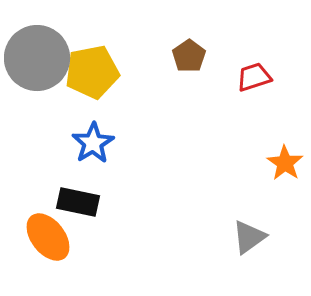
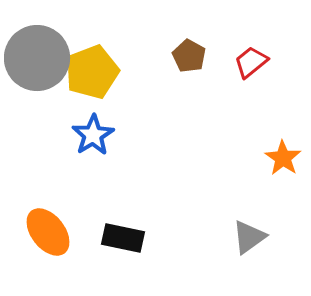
brown pentagon: rotated 8 degrees counterclockwise
yellow pentagon: rotated 10 degrees counterclockwise
red trapezoid: moved 3 px left, 15 px up; rotated 21 degrees counterclockwise
blue star: moved 8 px up
orange star: moved 2 px left, 5 px up
black rectangle: moved 45 px right, 36 px down
orange ellipse: moved 5 px up
